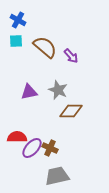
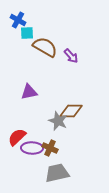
cyan square: moved 11 px right, 8 px up
brown semicircle: rotated 10 degrees counterclockwise
gray star: moved 31 px down
red semicircle: rotated 42 degrees counterclockwise
purple ellipse: rotated 50 degrees clockwise
gray trapezoid: moved 3 px up
